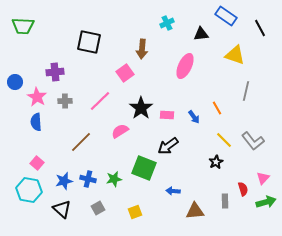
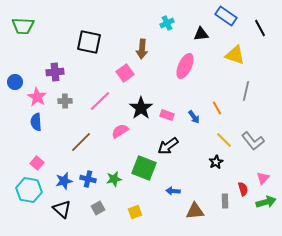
pink rectangle at (167, 115): rotated 16 degrees clockwise
